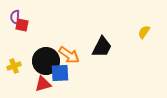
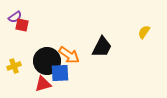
purple semicircle: rotated 128 degrees counterclockwise
black circle: moved 1 px right
